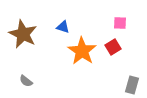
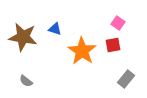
pink square: moved 2 px left; rotated 32 degrees clockwise
blue triangle: moved 8 px left, 2 px down
brown star: moved 3 px down; rotated 16 degrees counterclockwise
red square: moved 2 px up; rotated 21 degrees clockwise
gray rectangle: moved 6 px left, 6 px up; rotated 24 degrees clockwise
